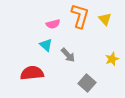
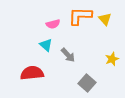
orange L-shape: rotated 105 degrees counterclockwise
